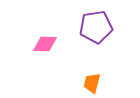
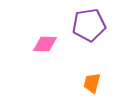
purple pentagon: moved 7 px left, 2 px up
